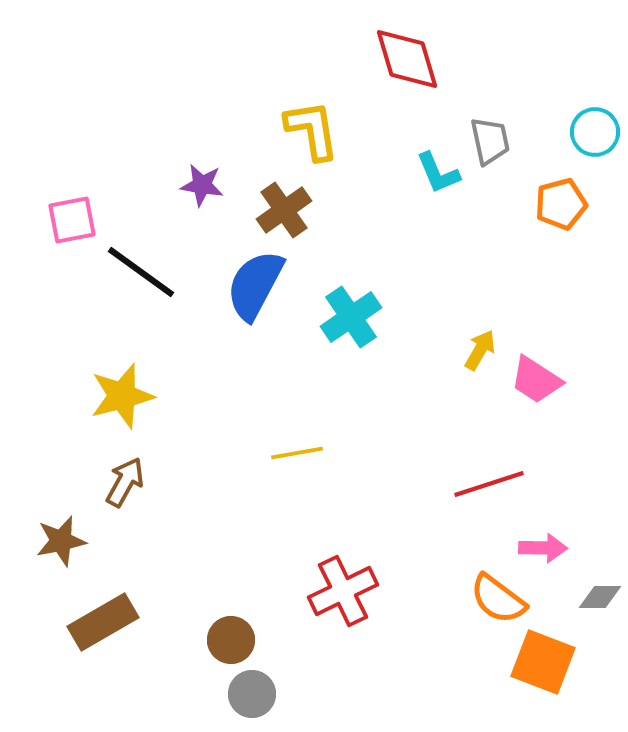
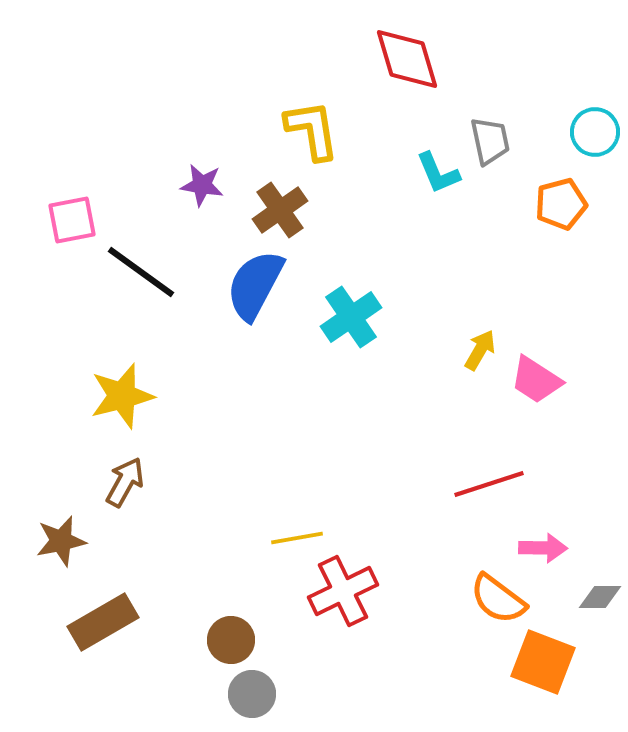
brown cross: moved 4 px left
yellow line: moved 85 px down
